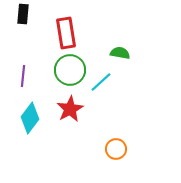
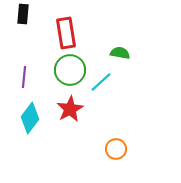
purple line: moved 1 px right, 1 px down
